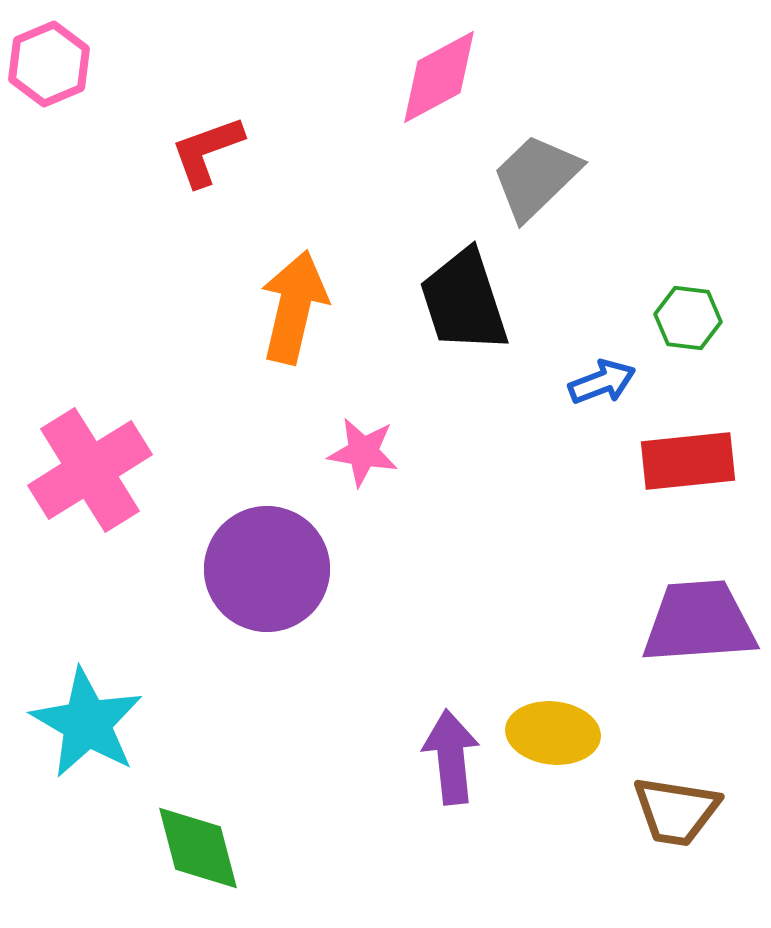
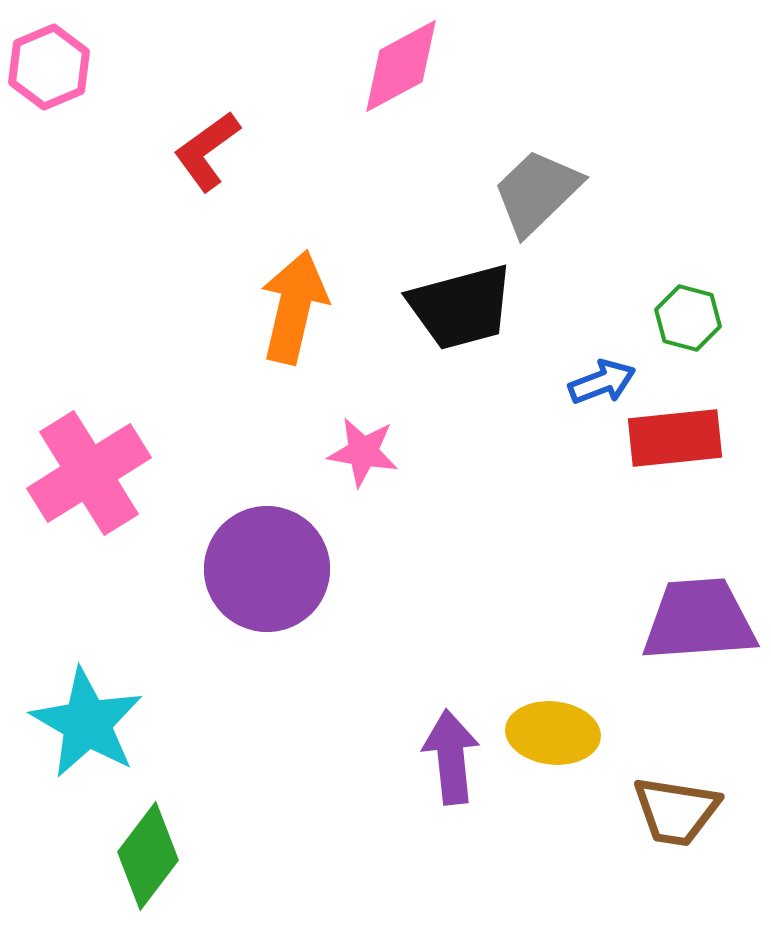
pink hexagon: moved 3 px down
pink diamond: moved 38 px left, 11 px up
red L-shape: rotated 16 degrees counterclockwise
gray trapezoid: moved 1 px right, 15 px down
black trapezoid: moved 3 px left, 6 px down; rotated 87 degrees counterclockwise
green hexagon: rotated 8 degrees clockwise
red rectangle: moved 13 px left, 23 px up
pink cross: moved 1 px left, 3 px down
purple trapezoid: moved 2 px up
green diamond: moved 50 px left, 8 px down; rotated 52 degrees clockwise
